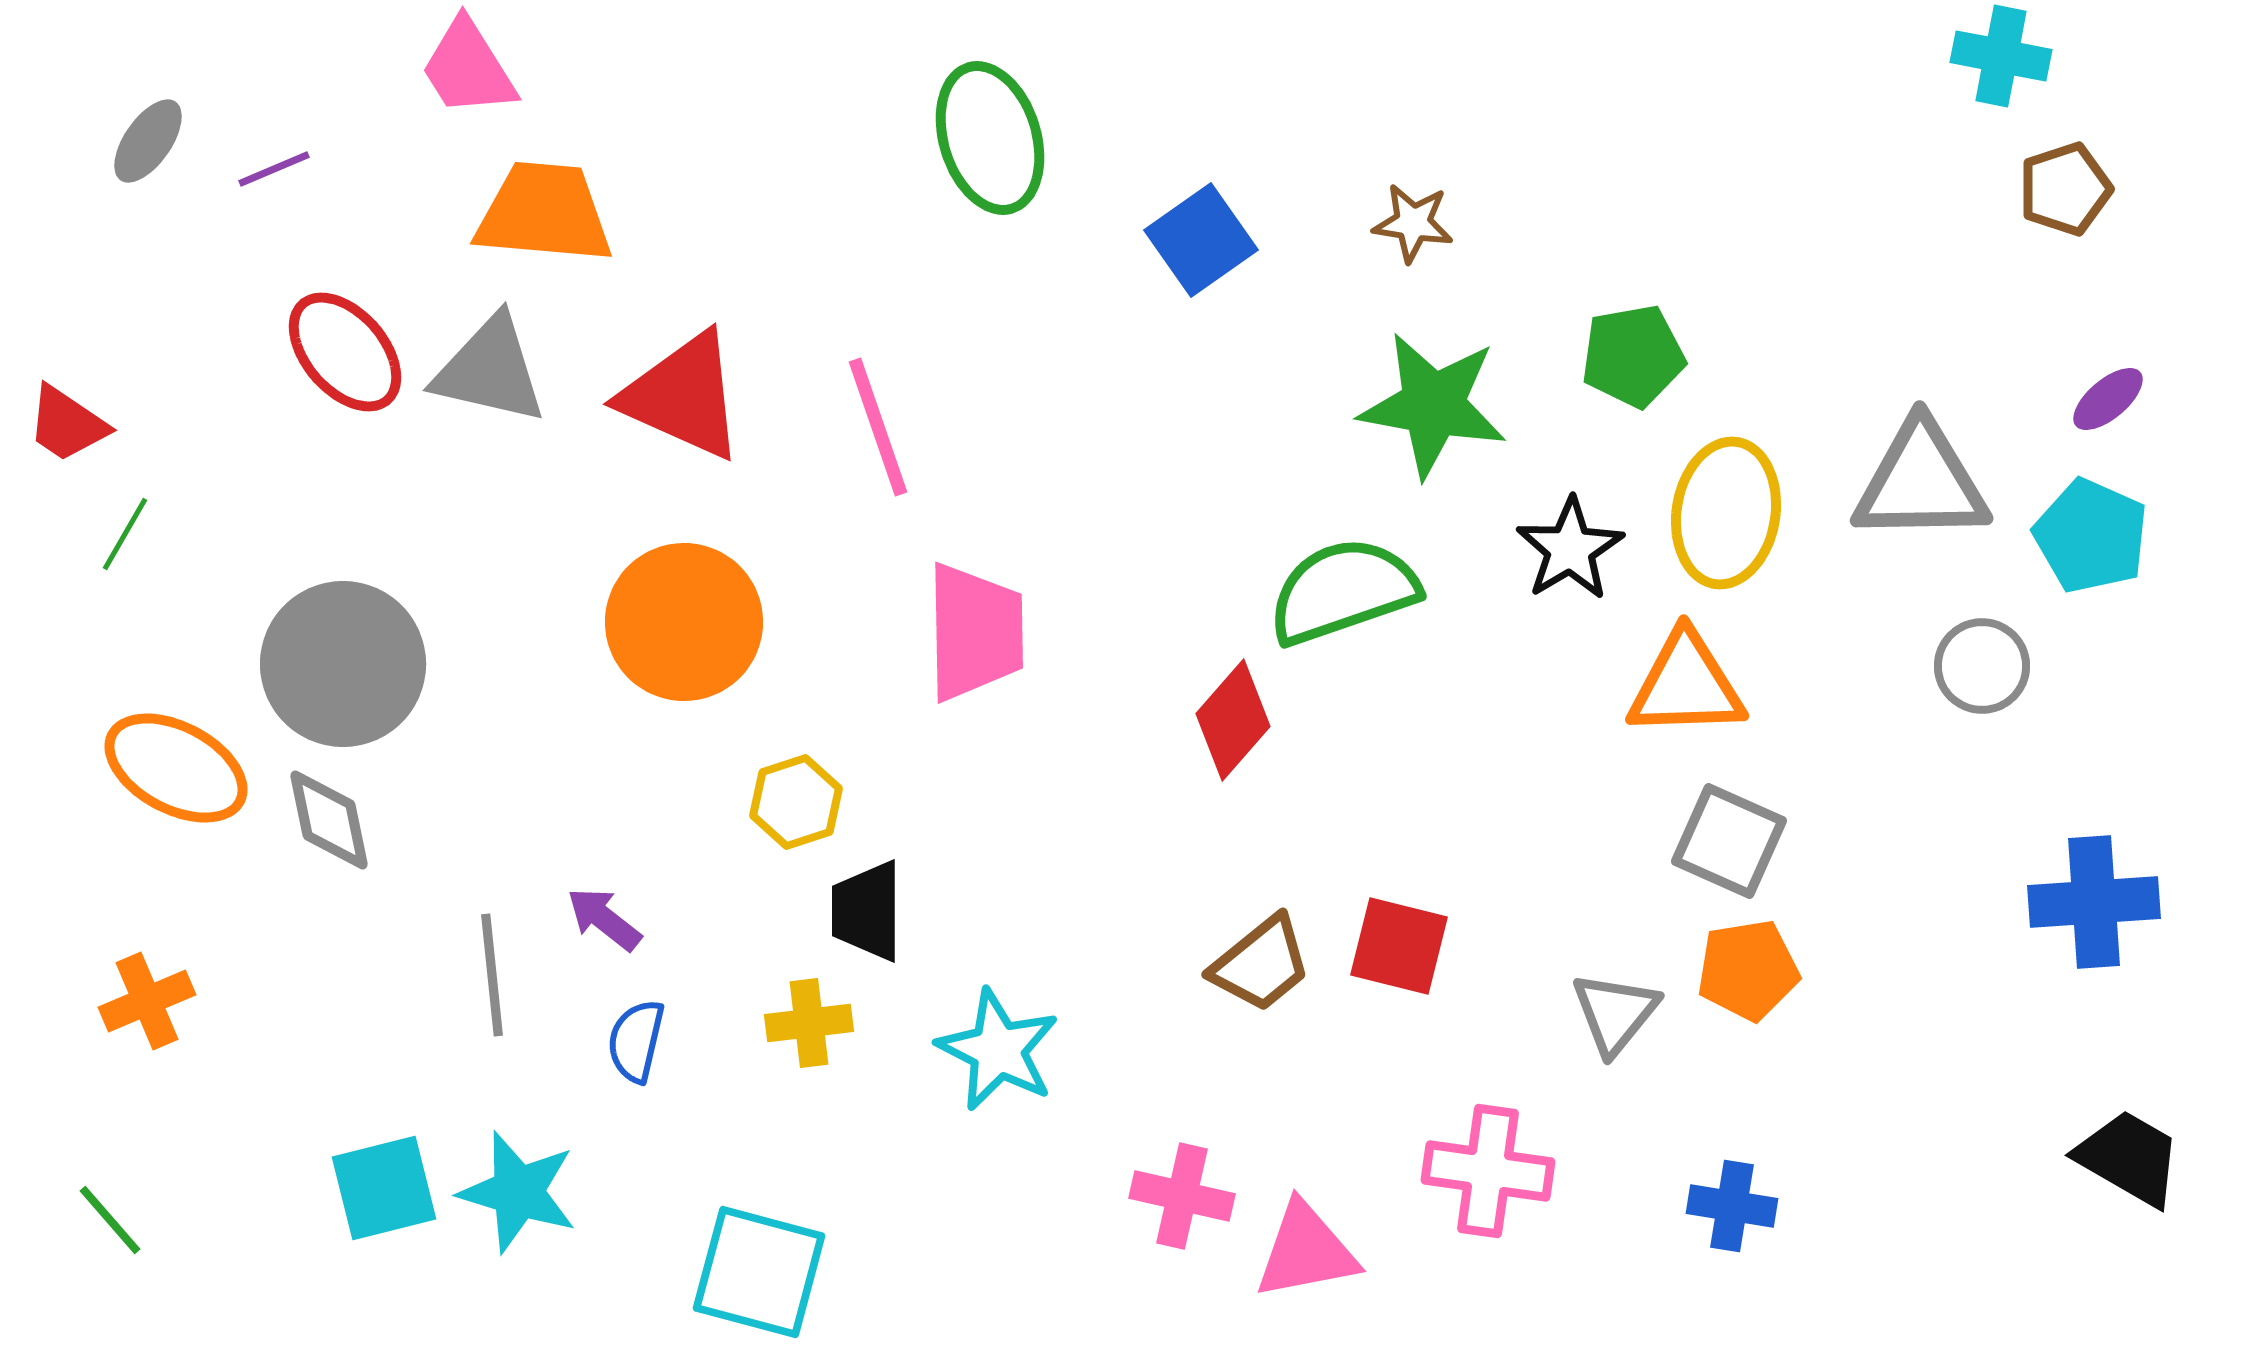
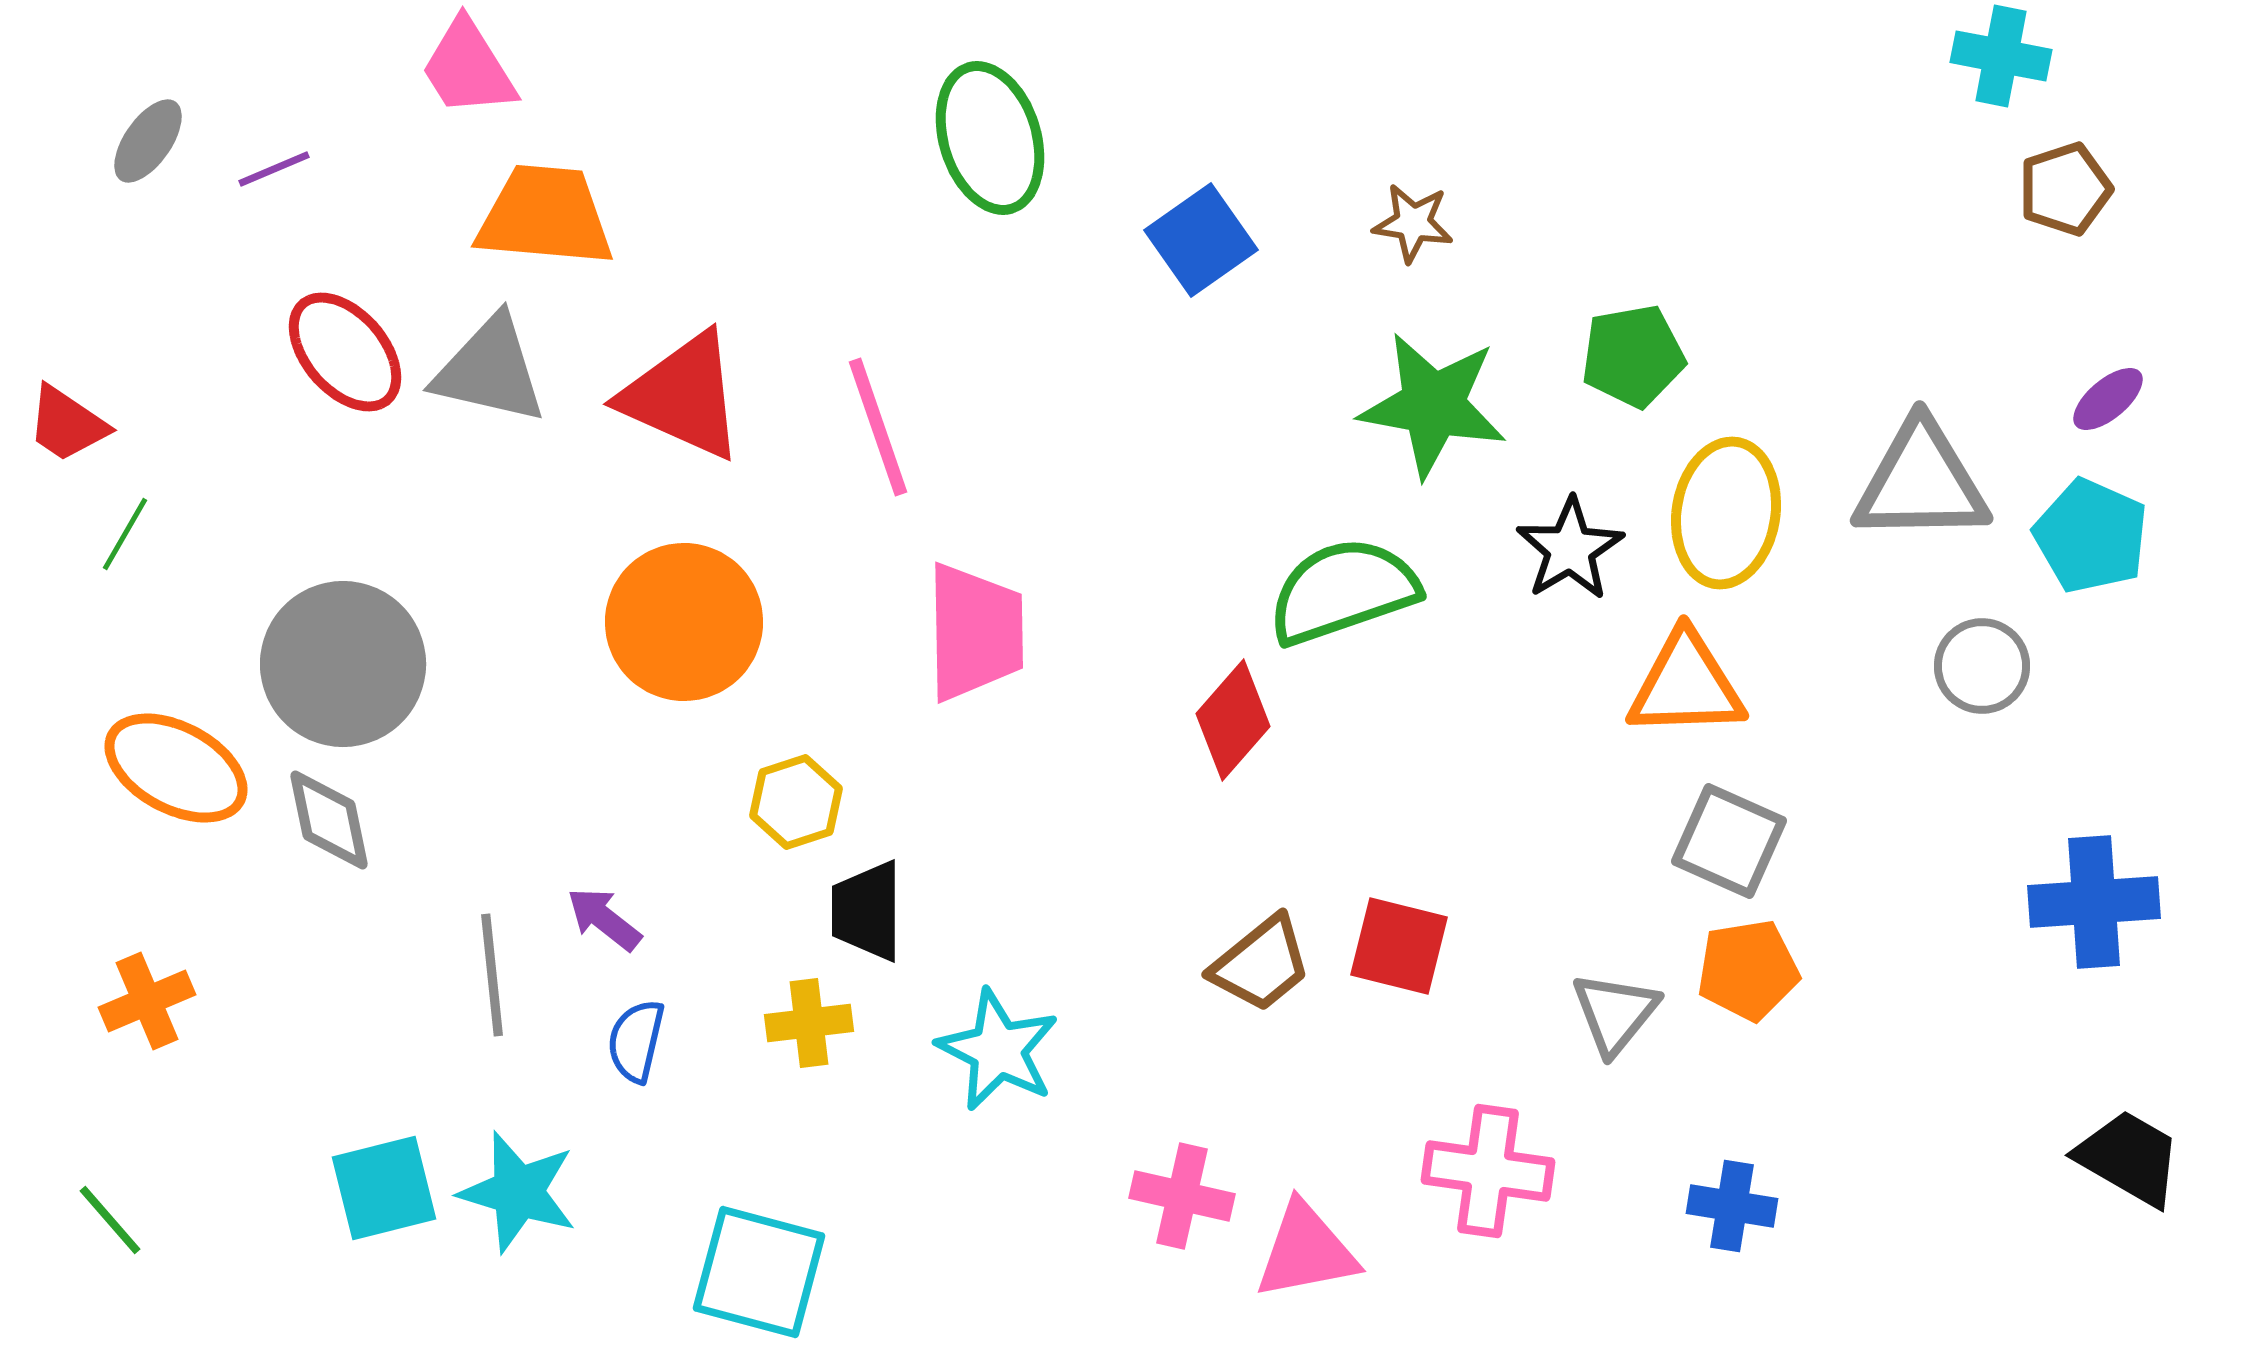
orange trapezoid at (544, 213): moved 1 px right, 3 px down
